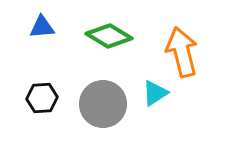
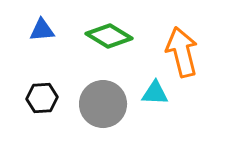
blue triangle: moved 3 px down
cyan triangle: rotated 36 degrees clockwise
